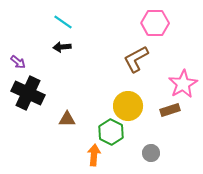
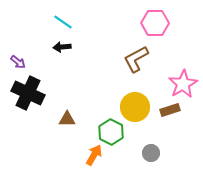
yellow circle: moved 7 px right, 1 px down
orange arrow: rotated 25 degrees clockwise
